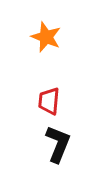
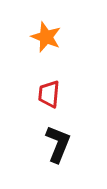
red trapezoid: moved 7 px up
